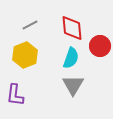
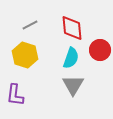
red circle: moved 4 px down
yellow hexagon: rotated 20 degrees counterclockwise
